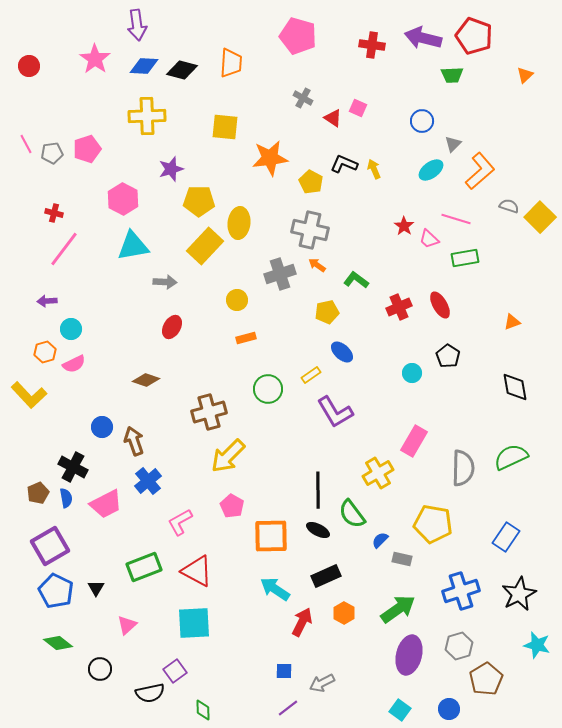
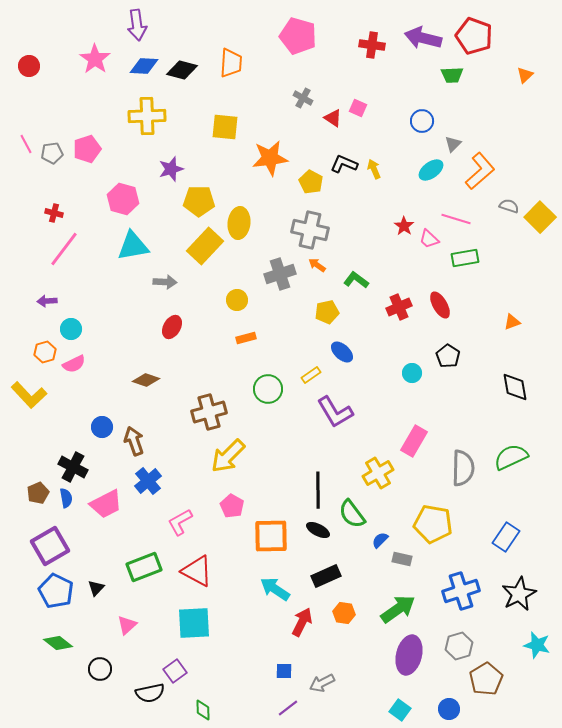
pink hexagon at (123, 199): rotated 12 degrees counterclockwise
black triangle at (96, 588): rotated 12 degrees clockwise
orange hexagon at (344, 613): rotated 20 degrees counterclockwise
